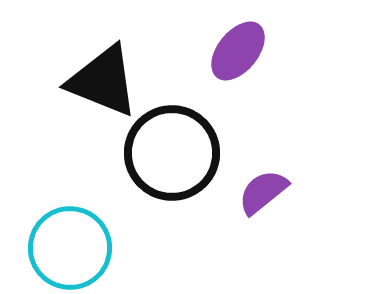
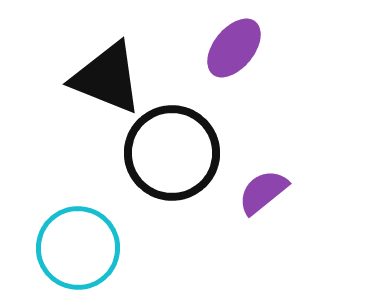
purple ellipse: moved 4 px left, 3 px up
black triangle: moved 4 px right, 3 px up
cyan circle: moved 8 px right
